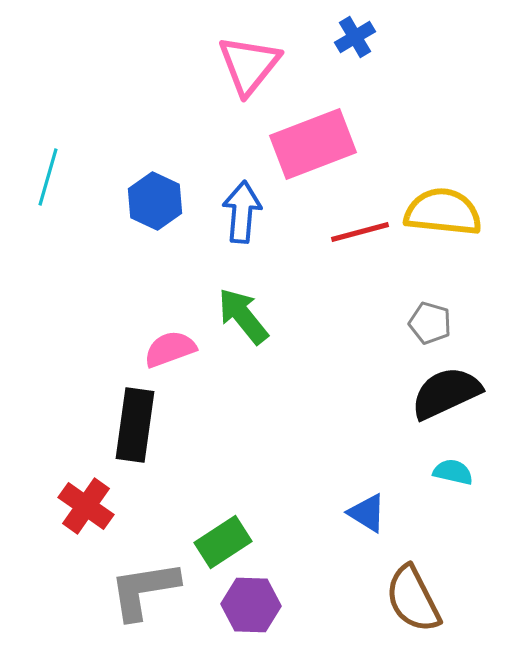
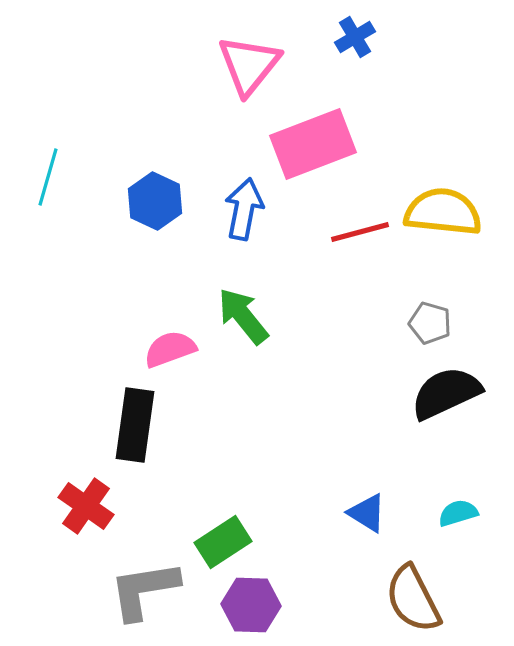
blue arrow: moved 2 px right, 3 px up; rotated 6 degrees clockwise
cyan semicircle: moved 5 px right, 41 px down; rotated 30 degrees counterclockwise
